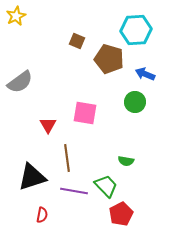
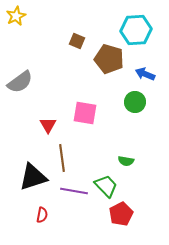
brown line: moved 5 px left
black triangle: moved 1 px right
